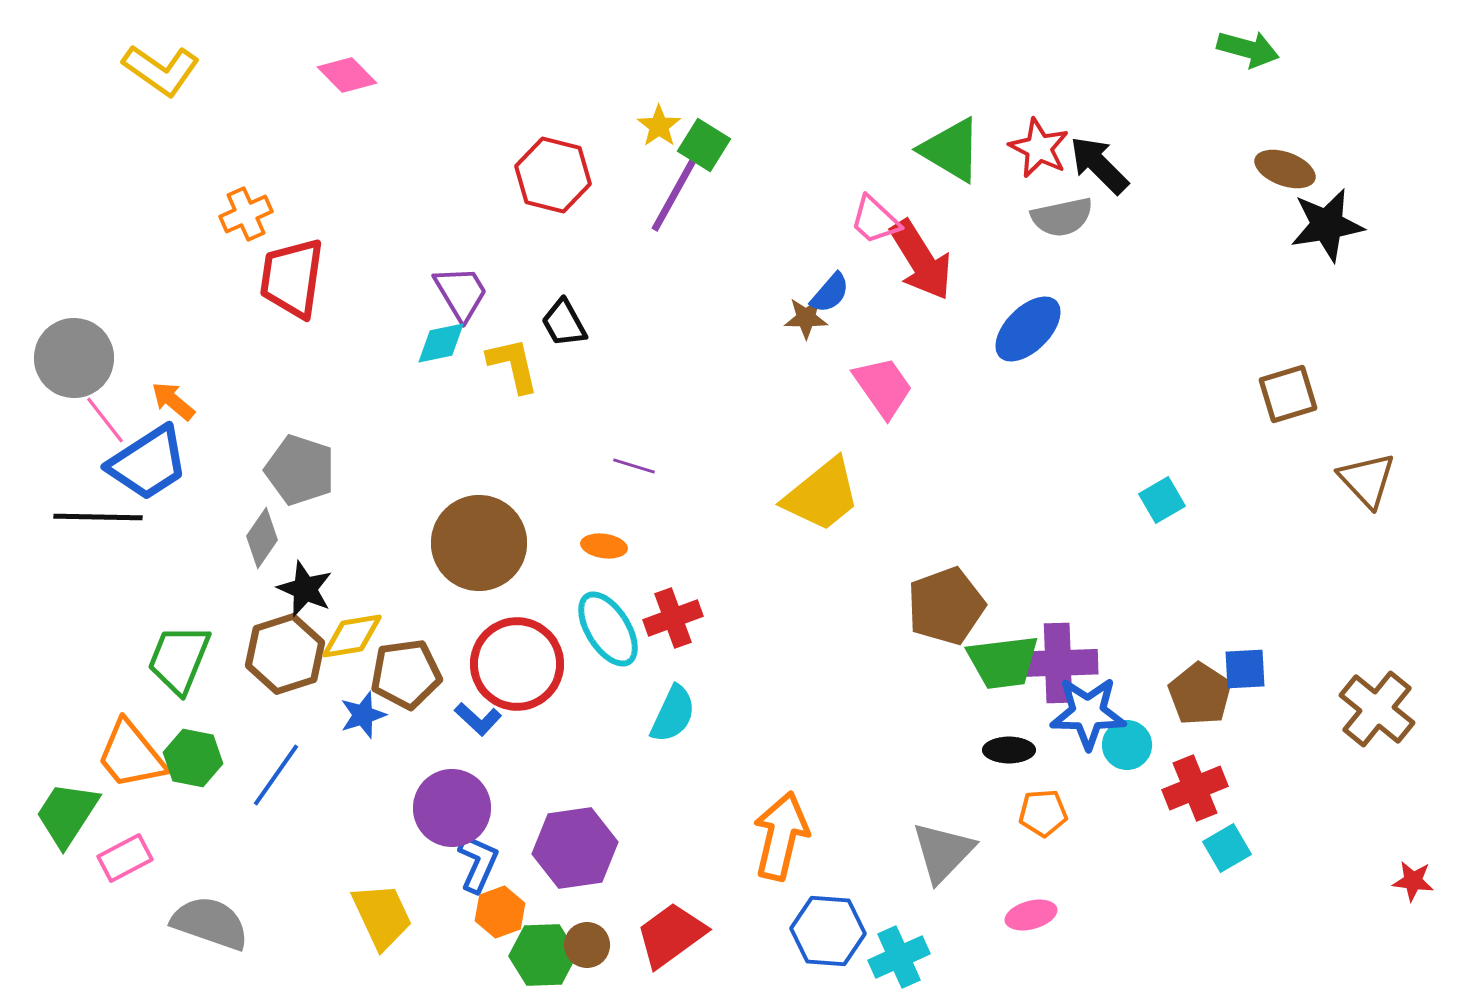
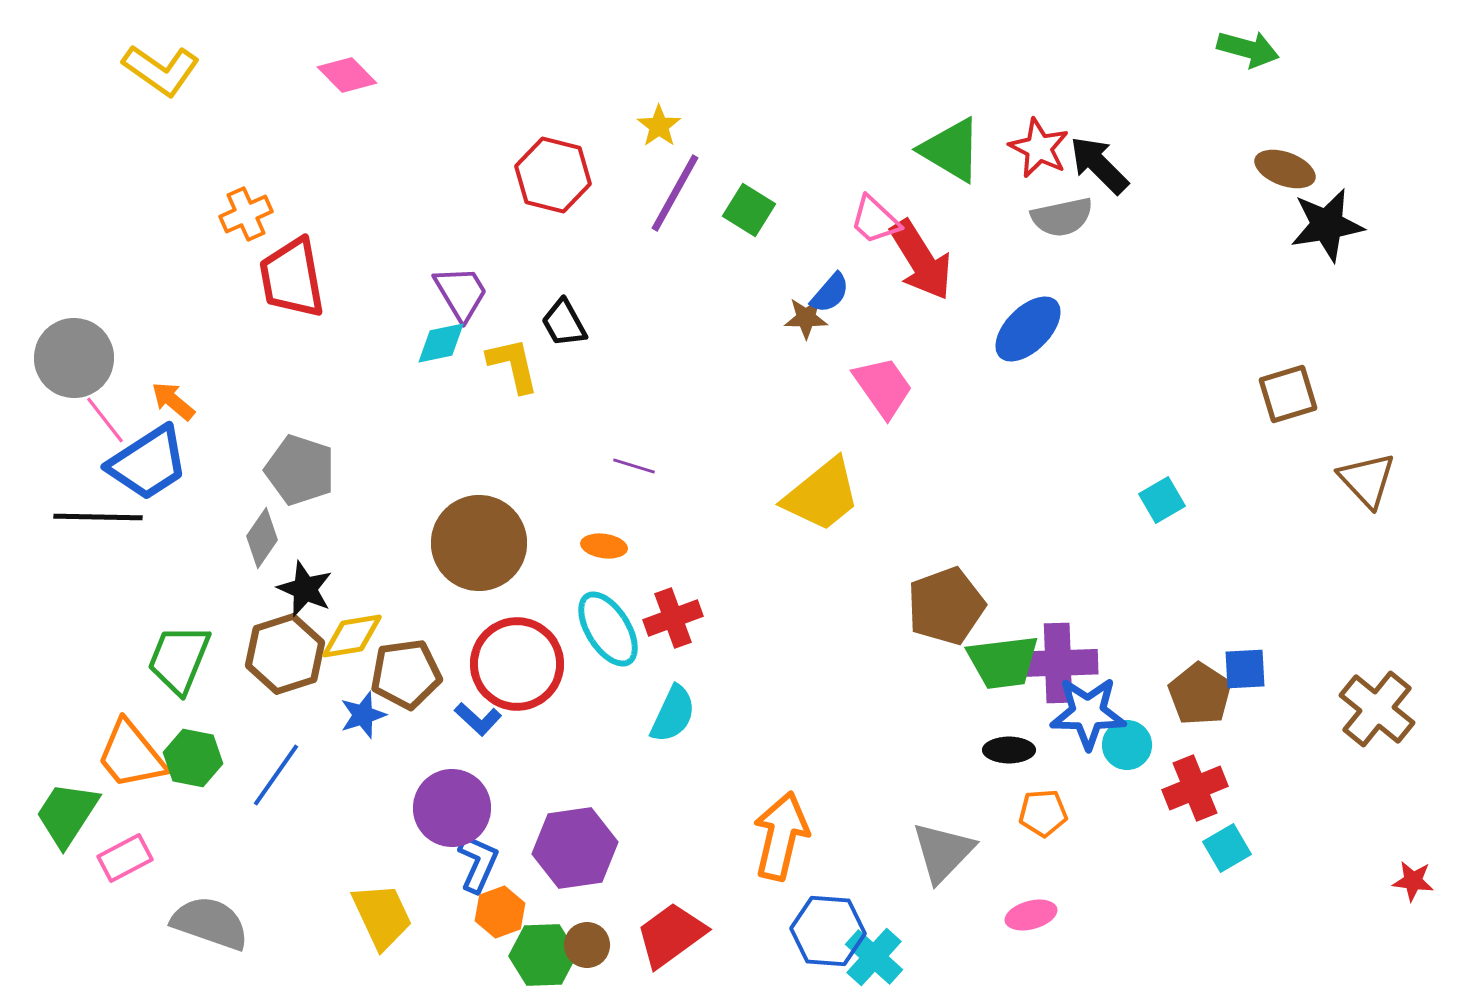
green square at (704, 145): moved 45 px right, 65 px down
red trapezoid at (292, 278): rotated 18 degrees counterclockwise
cyan cross at (899, 957): moved 25 px left; rotated 24 degrees counterclockwise
